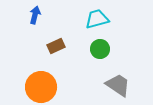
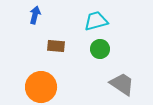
cyan trapezoid: moved 1 px left, 2 px down
brown rectangle: rotated 30 degrees clockwise
gray trapezoid: moved 4 px right, 1 px up
